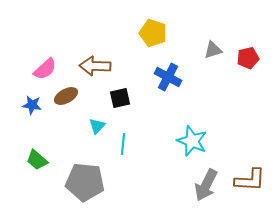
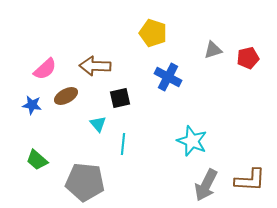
cyan triangle: moved 1 px right, 2 px up; rotated 24 degrees counterclockwise
